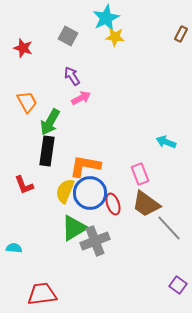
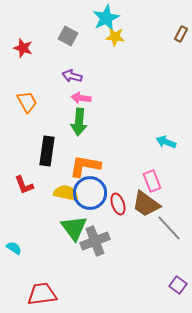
purple arrow: rotated 42 degrees counterclockwise
pink arrow: rotated 144 degrees counterclockwise
green arrow: moved 29 px right; rotated 24 degrees counterclockwise
pink rectangle: moved 12 px right, 7 px down
yellow semicircle: moved 1 px right, 2 px down; rotated 80 degrees clockwise
red ellipse: moved 5 px right
green triangle: rotated 36 degrees counterclockwise
cyan semicircle: rotated 28 degrees clockwise
